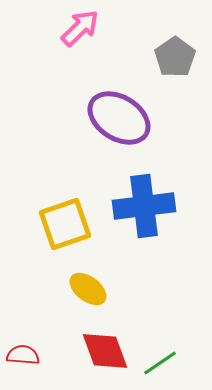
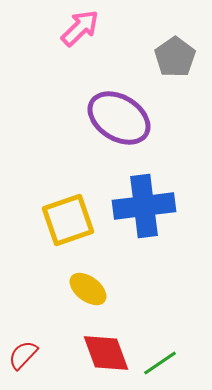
yellow square: moved 3 px right, 4 px up
red diamond: moved 1 px right, 2 px down
red semicircle: rotated 52 degrees counterclockwise
